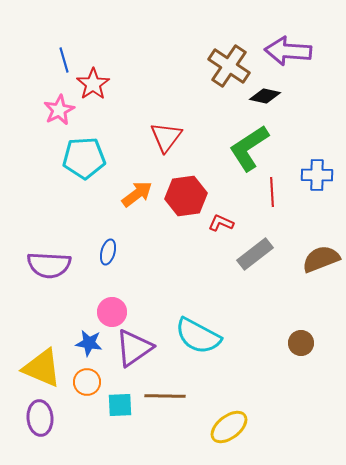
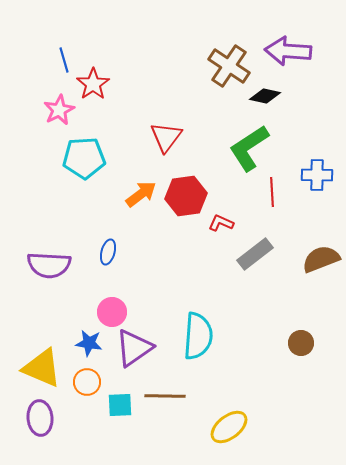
orange arrow: moved 4 px right
cyan semicircle: rotated 114 degrees counterclockwise
